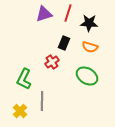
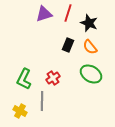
black star: rotated 18 degrees clockwise
black rectangle: moved 4 px right, 2 px down
orange semicircle: rotated 35 degrees clockwise
red cross: moved 1 px right, 16 px down
green ellipse: moved 4 px right, 2 px up
yellow cross: rotated 16 degrees counterclockwise
